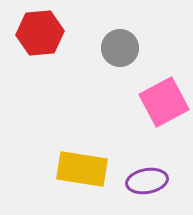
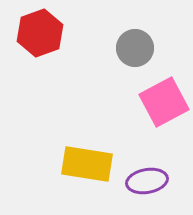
red hexagon: rotated 15 degrees counterclockwise
gray circle: moved 15 px right
yellow rectangle: moved 5 px right, 5 px up
